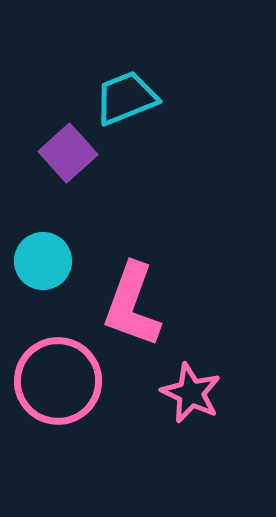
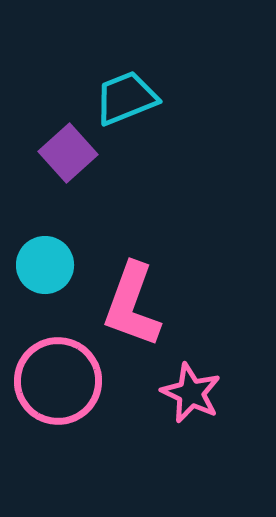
cyan circle: moved 2 px right, 4 px down
